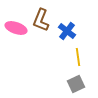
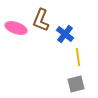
blue cross: moved 2 px left, 3 px down
gray square: rotated 12 degrees clockwise
